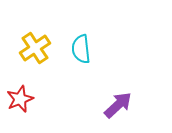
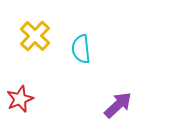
yellow cross: moved 12 px up; rotated 12 degrees counterclockwise
